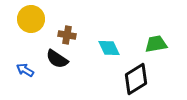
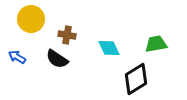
blue arrow: moved 8 px left, 13 px up
